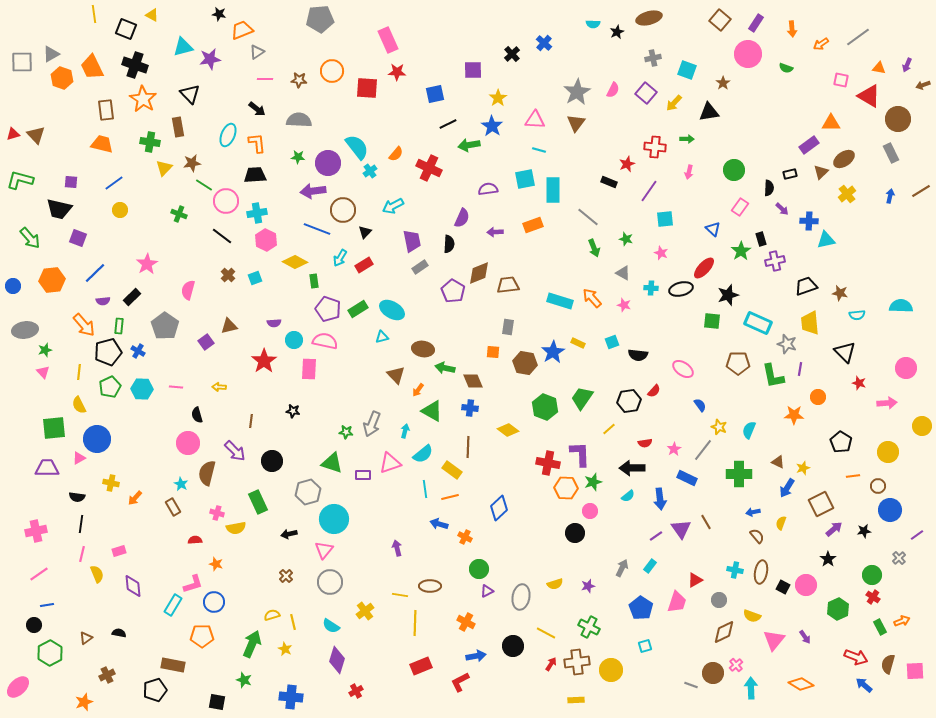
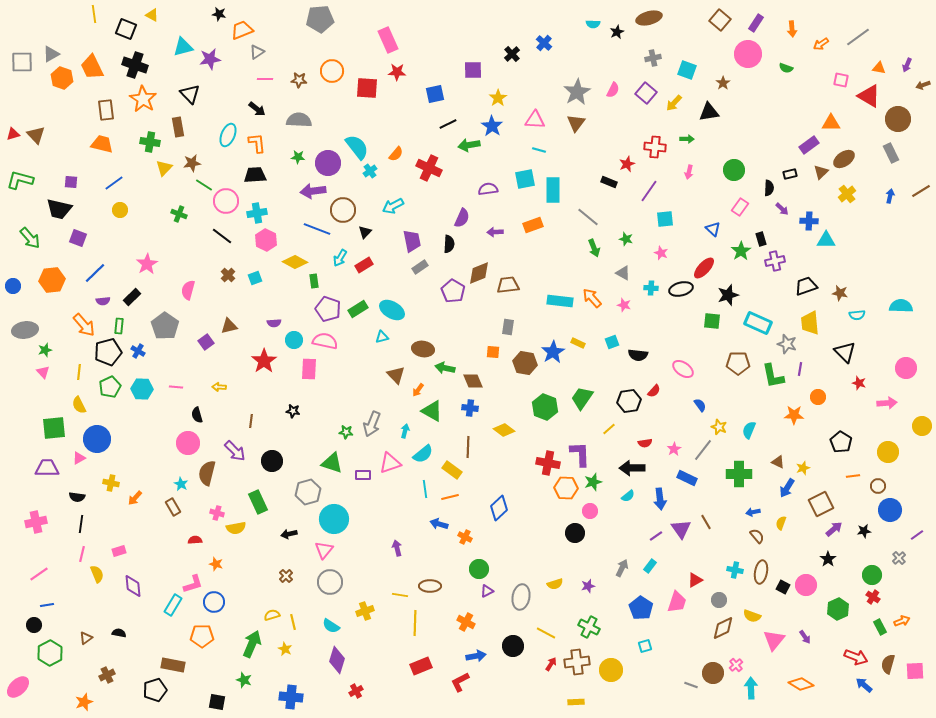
cyan triangle at (826, 240): rotated 12 degrees clockwise
cyan rectangle at (560, 301): rotated 10 degrees counterclockwise
yellow diamond at (508, 430): moved 4 px left
pink cross at (36, 531): moved 9 px up
yellow cross at (365, 611): rotated 18 degrees clockwise
brown diamond at (724, 632): moved 1 px left, 4 px up
yellow rectangle at (576, 700): moved 2 px down
